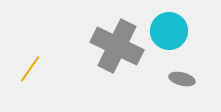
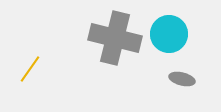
cyan circle: moved 3 px down
gray cross: moved 2 px left, 8 px up; rotated 12 degrees counterclockwise
